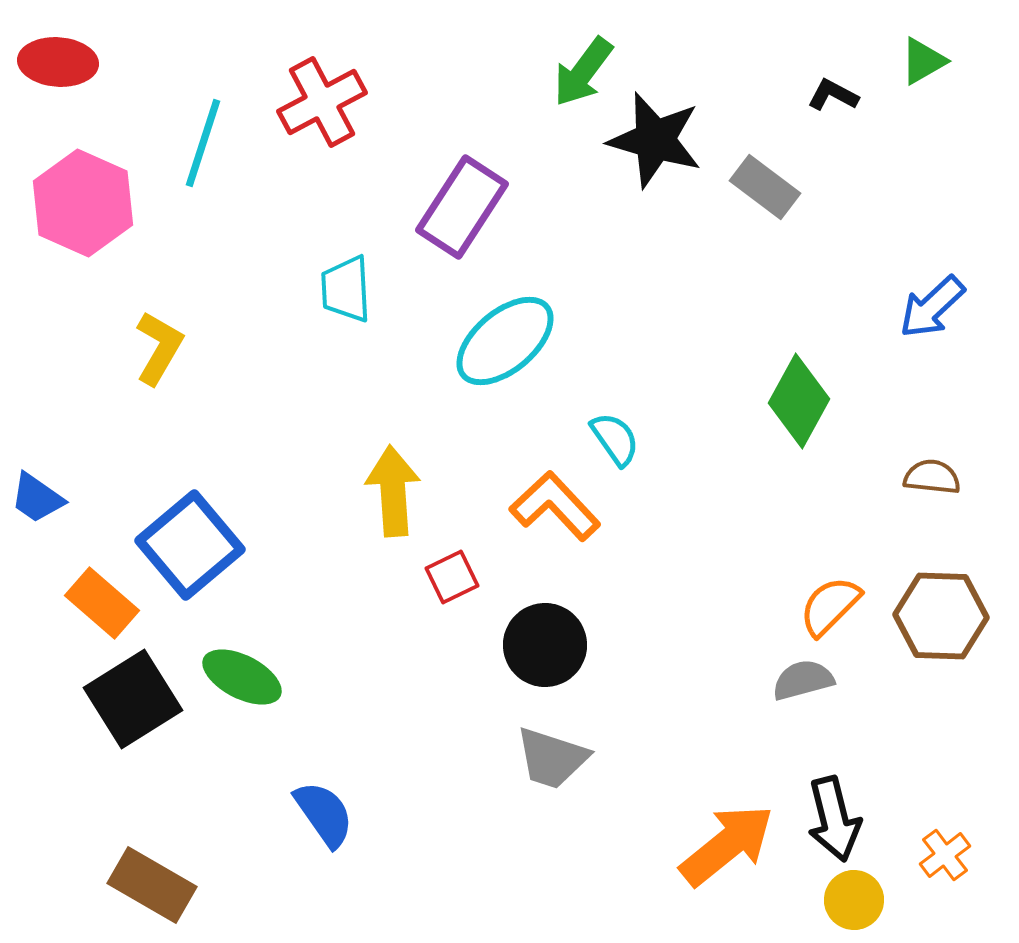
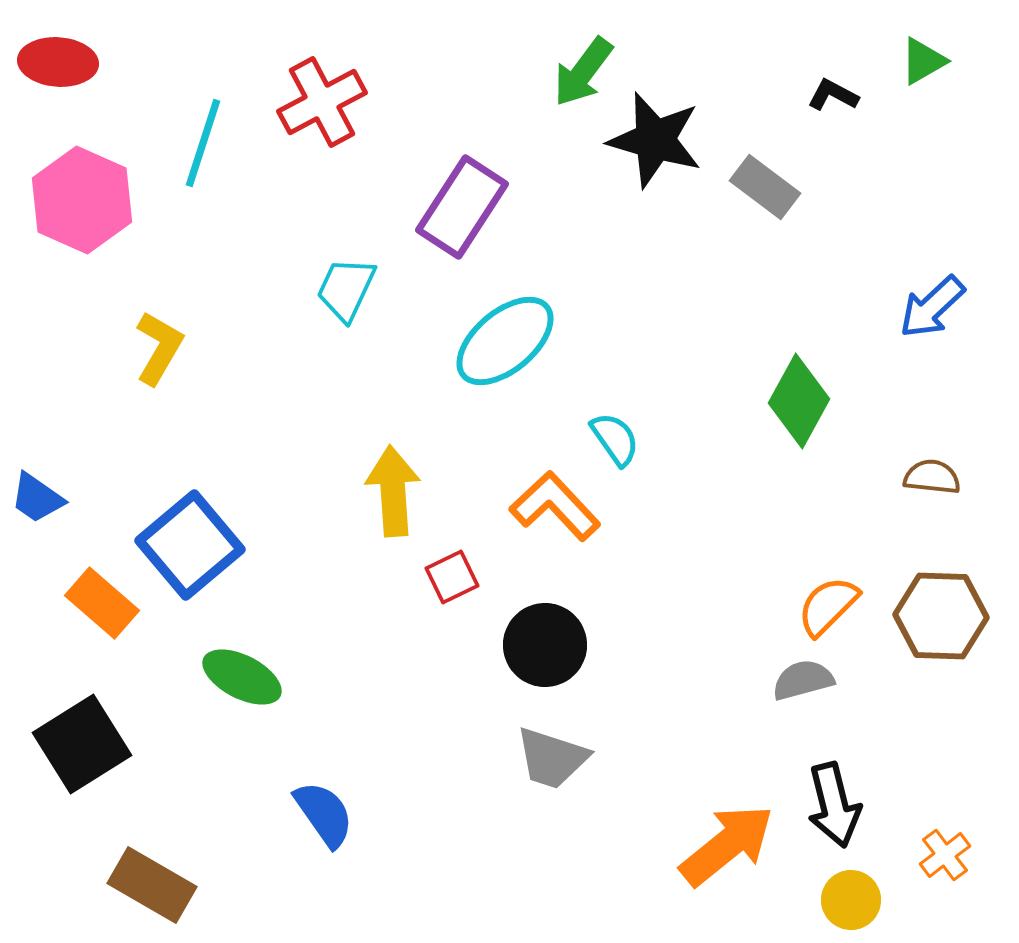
pink hexagon: moved 1 px left, 3 px up
cyan trapezoid: rotated 28 degrees clockwise
orange semicircle: moved 2 px left
black square: moved 51 px left, 45 px down
black arrow: moved 14 px up
yellow circle: moved 3 px left
